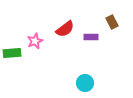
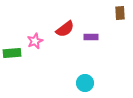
brown rectangle: moved 8 px right, 9 px up; rotated 24 degrees clockwise
